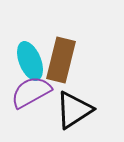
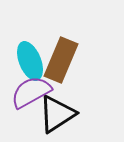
brown rectangle: rotated 9 degrees clockwise
black triangle: moved 17 px left, 4 px down
